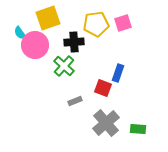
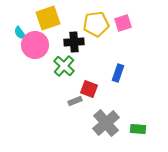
red square: moved 14 px left, 1 px down
